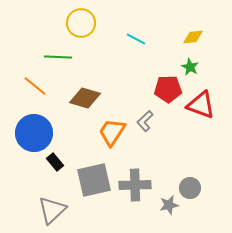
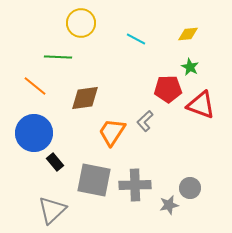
yellow diamond: moved 5 px left, 3 px up
brown diamond: rotated 24 degrees counterclockwise
gray square: rotated 24 degrees clockwise
